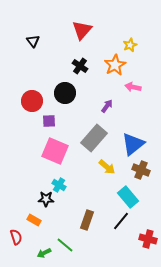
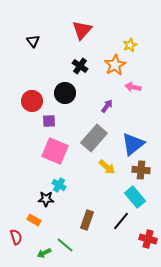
brown cross: rotated 18 degrees counterclockwise
cyan rectangle: moved 7 px right
